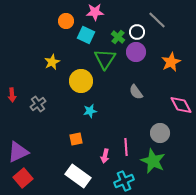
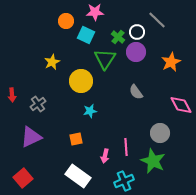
purple triangle: moved 13 px right, 15 px up
